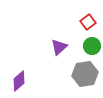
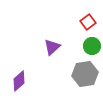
purple triangle: moved 7 px left
